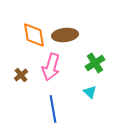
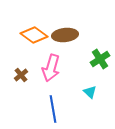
orange diamond: rotated 44 degrees counterclockwise
green cross: moved 5 px right, 4 px up
pink arrow: moved 1 px down
